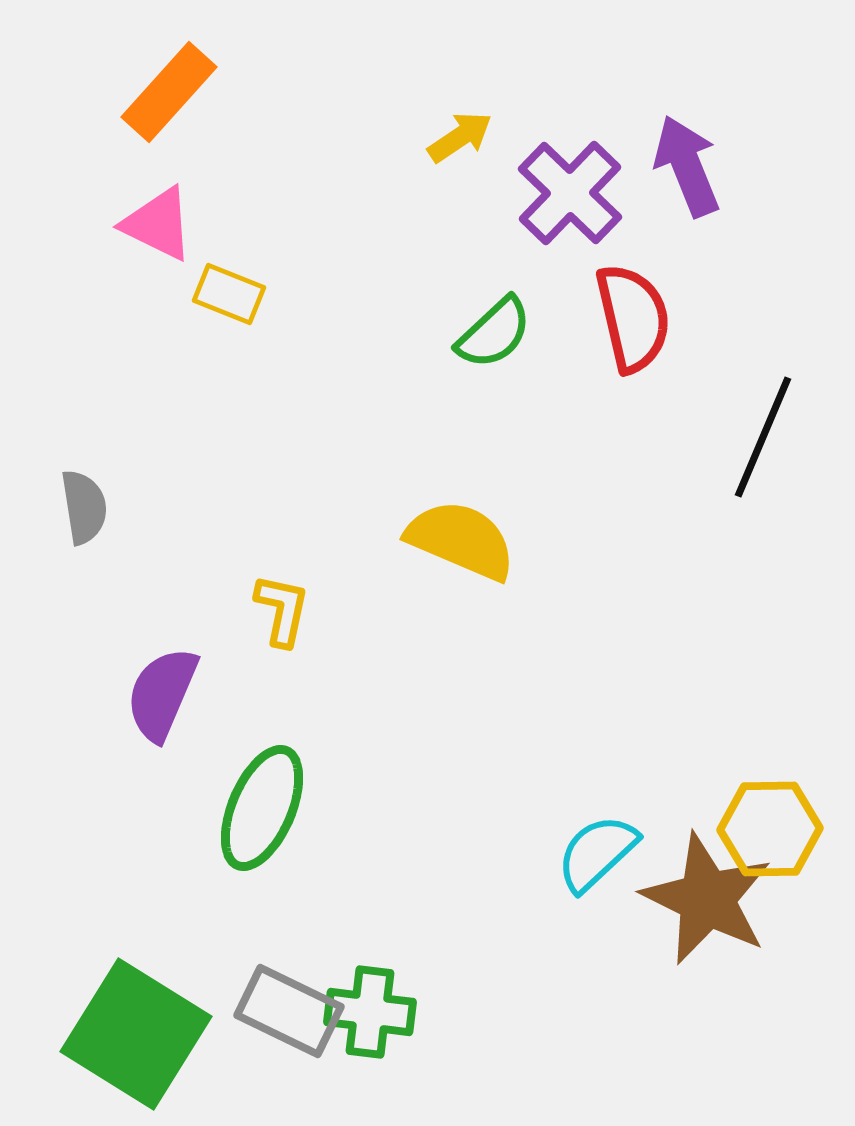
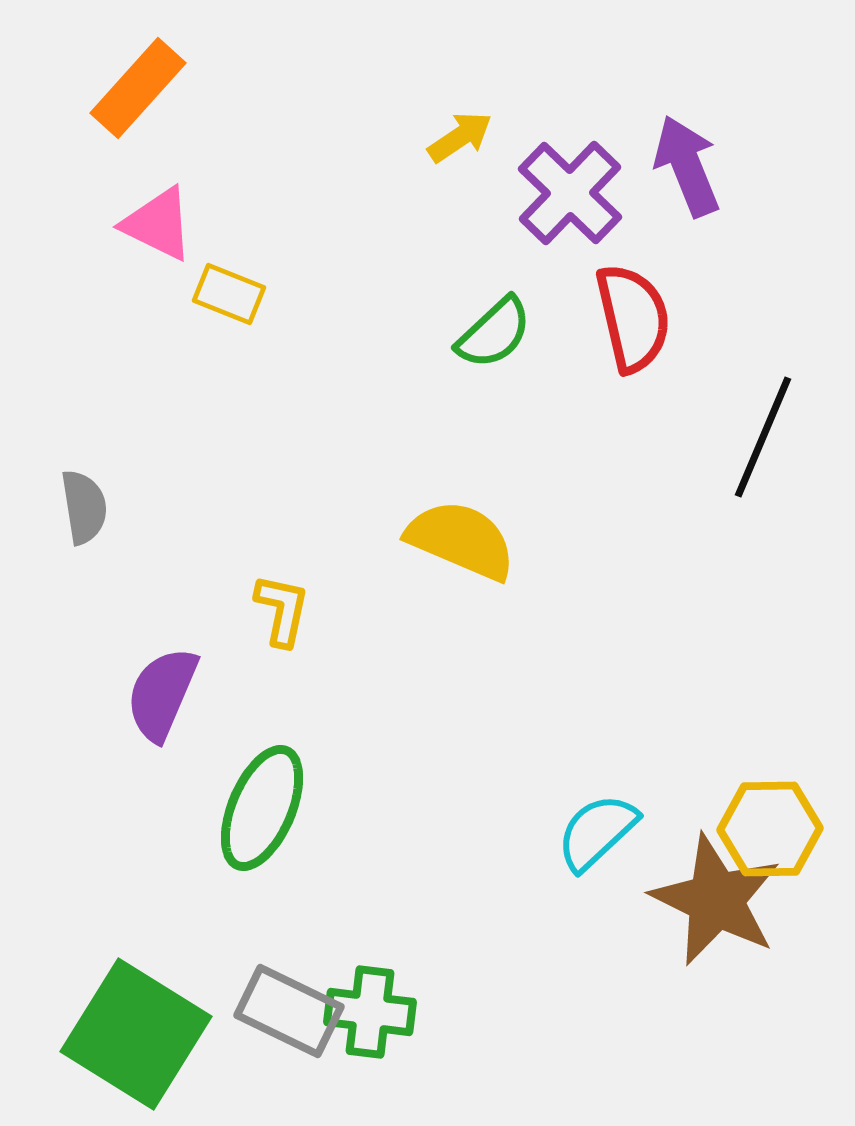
orange rectangle: moved 31 px left, 4 px up
cyan semicircle: moved 21 px up
brown star: moved 9 px right, 1 px down
